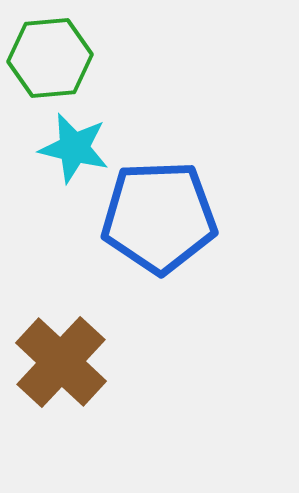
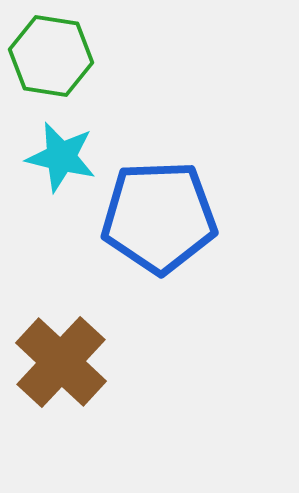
green hexagon: moved 1 px right, 2 px up; rotated 14 degrees clockwise
cyan star: moved 13 px left, 9 px down
